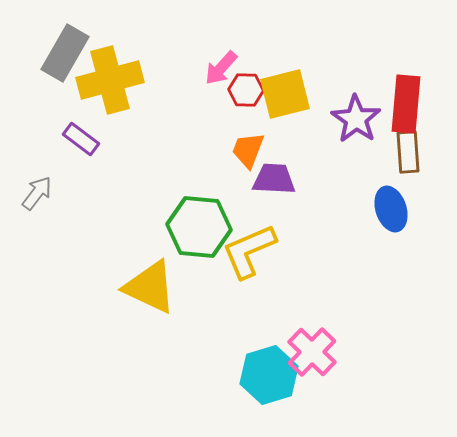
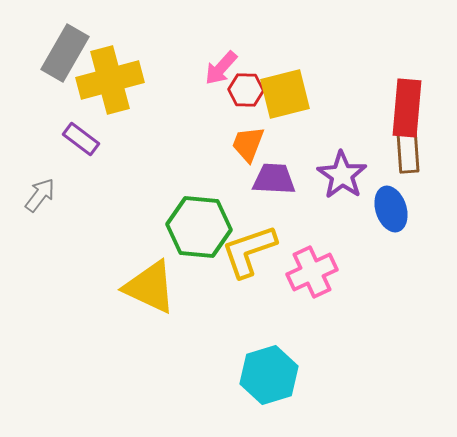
red rectangle: moved 1 px right, 4 px down
purple star: moved 14 px left, 56 px down
orange trapezoid: moved 6 px up
gray arrow: moved 3 px right, 2 px down
yellow L-shape: rotated 4 degrees clockwise
pink cross: moved 80 px up; rotated 21 degrees clockwise
